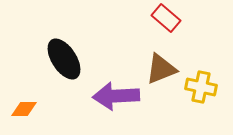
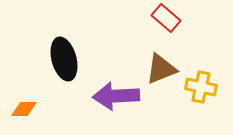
black ellipse: rotated 18 degrees clockwise
